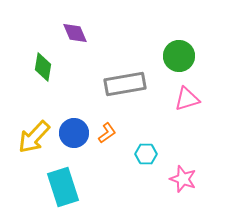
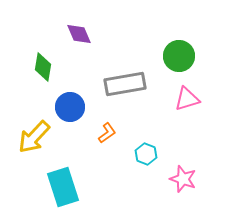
purple diamond: moved 4 px right, 1 px down
blue circle: moved 4 px left, 26 px up
cyan hexagon: rotated 20 degrees clockwise
